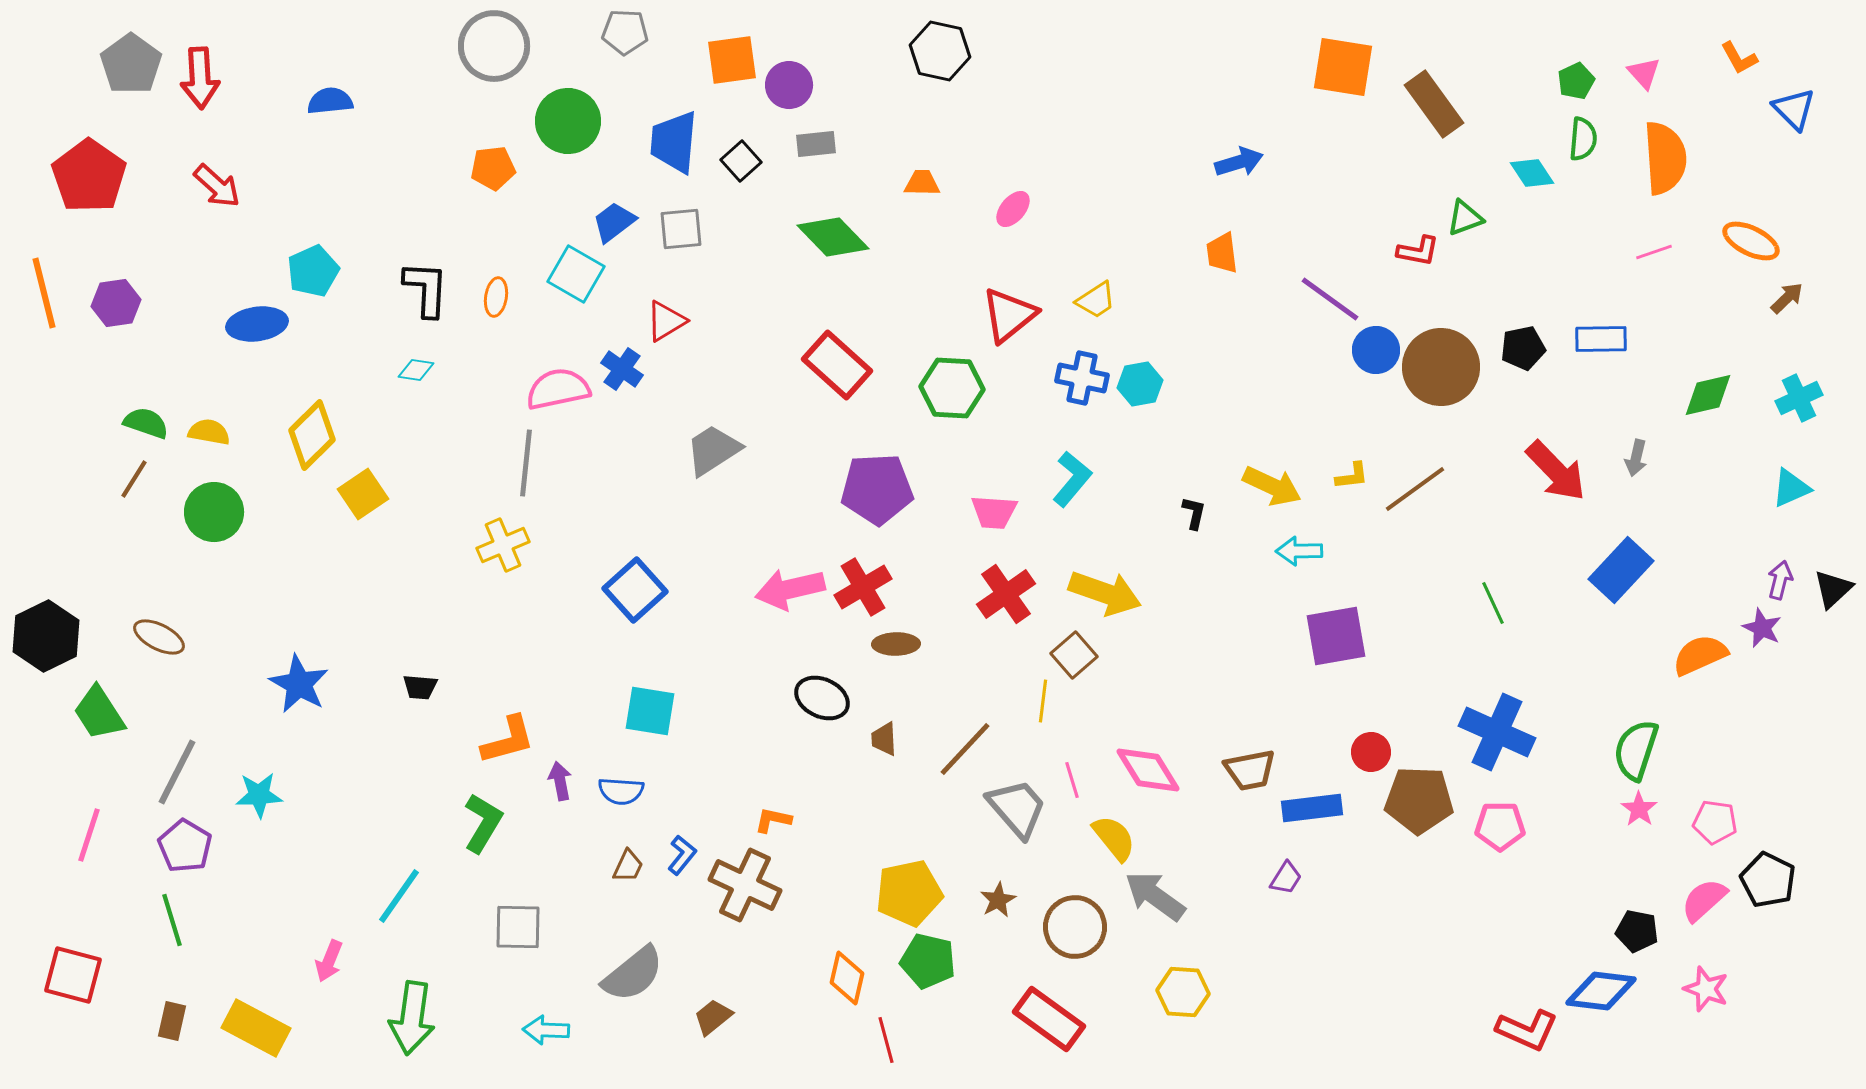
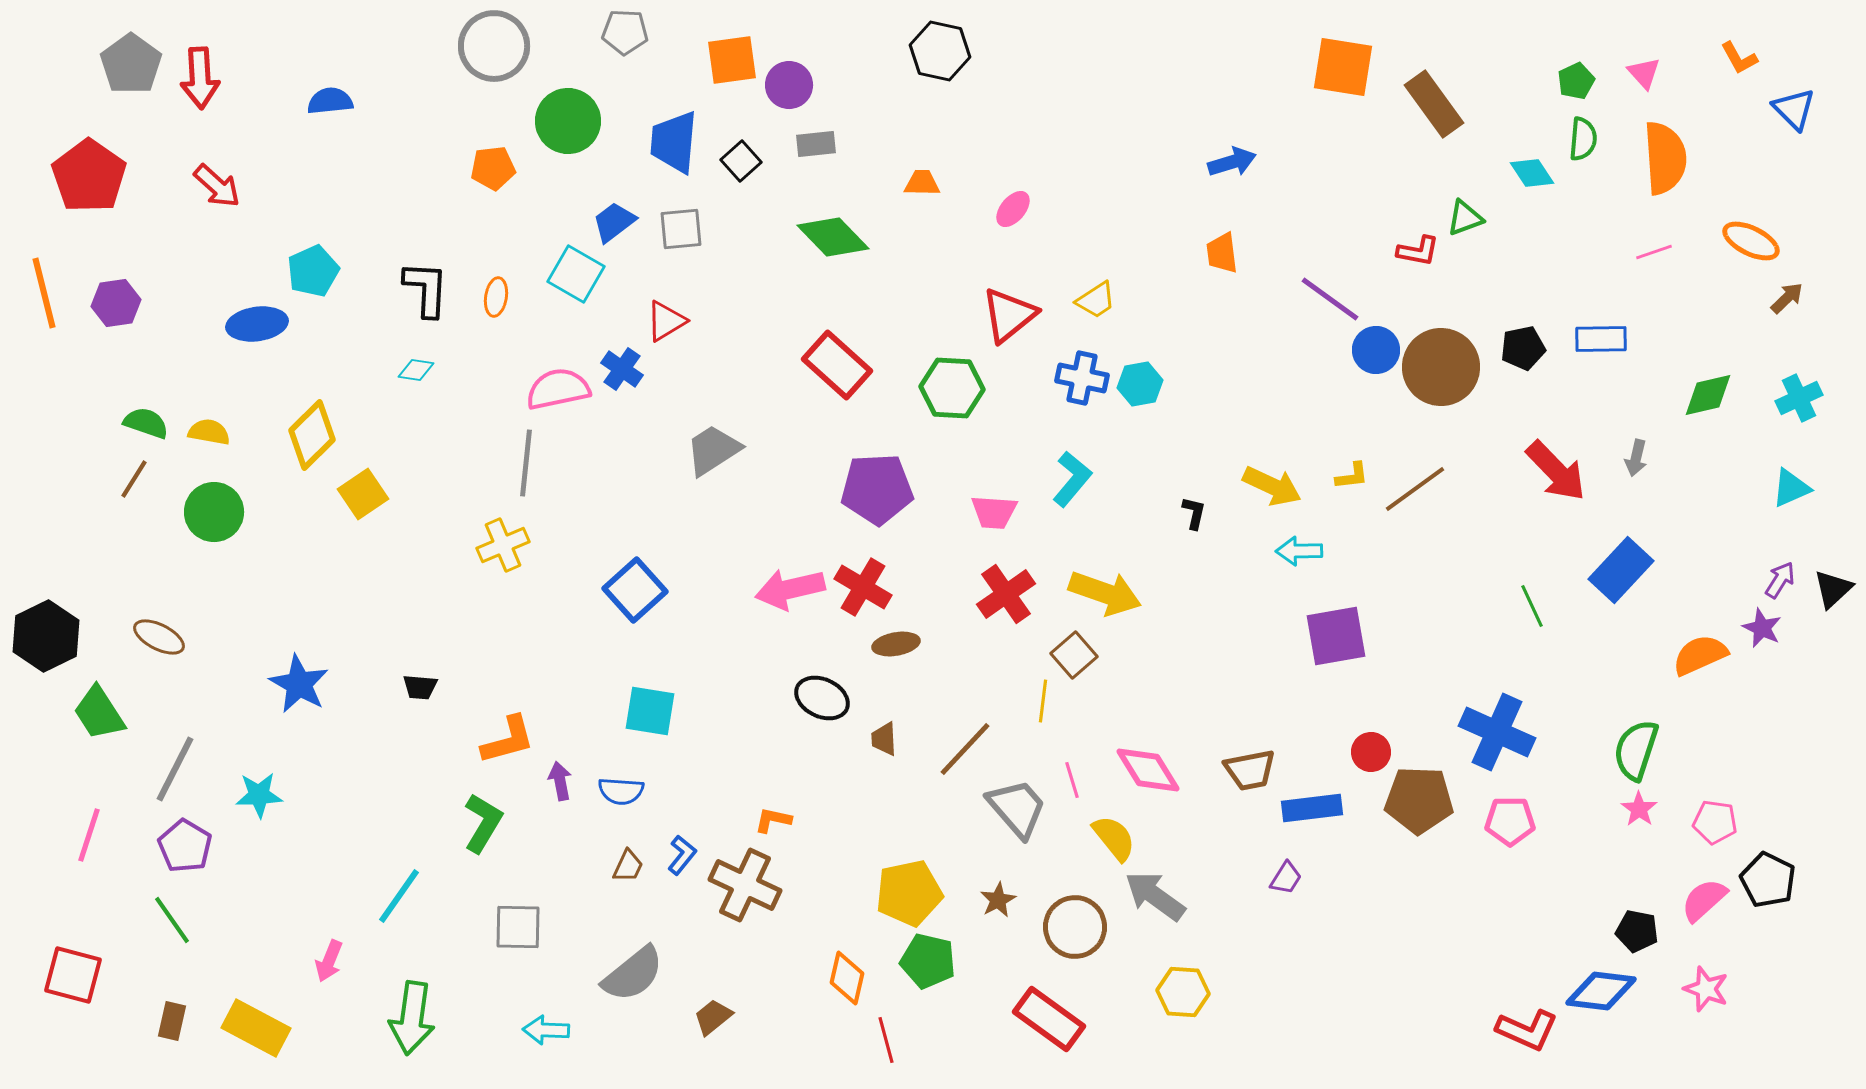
blue arrow at (1239, 162): moved 7 px left
purple arrow at (1780, 580): rotated 18 degrees clockwise
red cross at (863, 587): rotated 28 degrees counterclockwise
green line at (1493, 603): moved 39 px right, 3 px down
brown ellipse at (896, 644): rotated 9 degrees counterclockwise
gray line at (177, 772): moved 2 px left, 3 px up
pink pentagon at (1500, 826): moved 10 px right, 5 px up
green line at (172, 920): rotated 18 degrees counterclockwise
